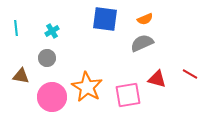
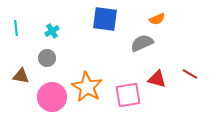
orange semicircle: moved 12 px right
